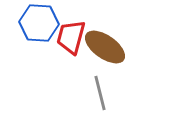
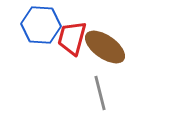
blue hexagon: moved 2 px right, 2 px down
red trapezoid: moved 1 px right, 1 px down
